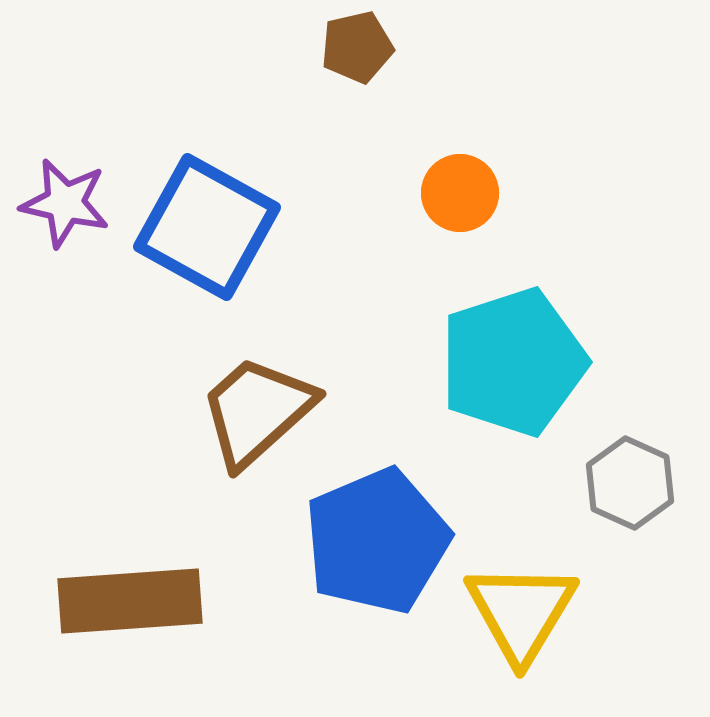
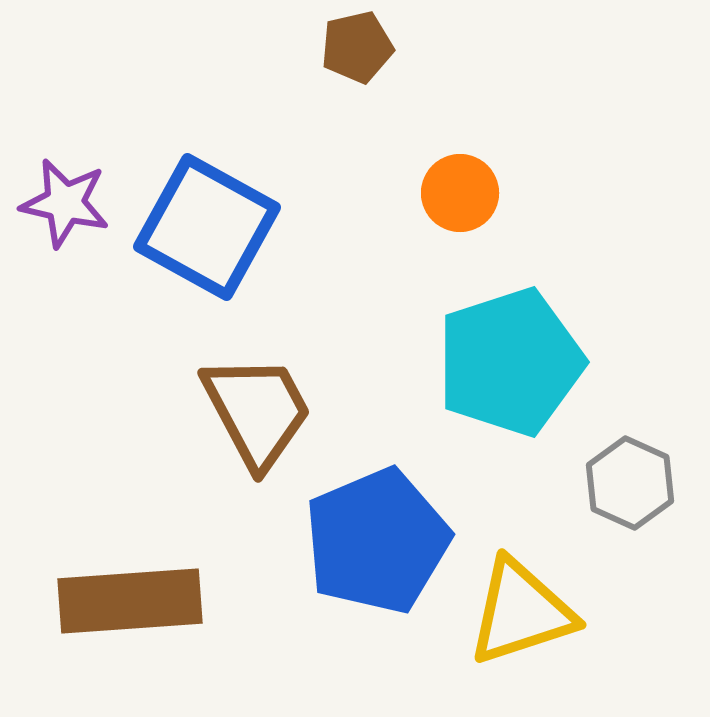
cyan pentagon: moved 3 px left
brown trapezoid: rotated 104 degrees clockwise
yellow triangle: rotated 41 degrees clockwise
